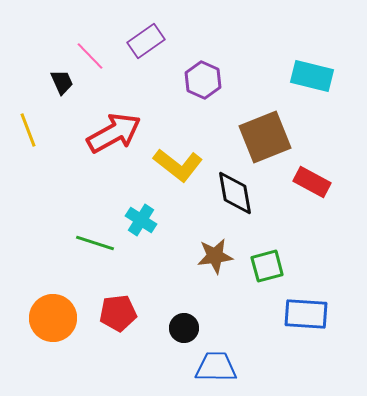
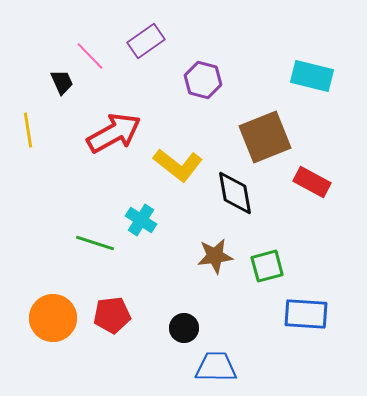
purple hexagon: rotated 9 degrees counterclockwise
yellow line: rotated 12 degrees clockwise
red pentagon: moved 6 px left, 2 px down
